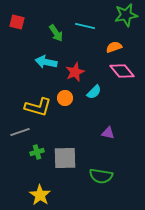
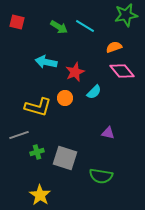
cyan line: rotated 18 degrees clockwise
green arrow: moved 3 px right, 6 px up; rotated 24 degrees counterclockwise
gray line: moved 1 px left, 3 px down
gray square: rotated 20 degrees clockwise
